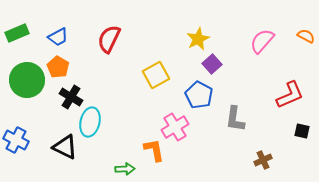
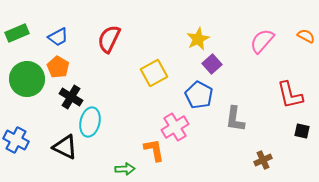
yellow square: moved 2 px left, 2 px up
green circle: moved 1 px up
red L-shape: rotated 100 degrees clockwise
